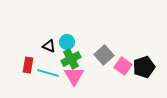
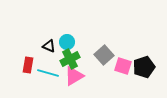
green cross: moved 1 px left
pink square: rotated 18 degrees counterclockwise
pink triangle: rotated 30 degrees clockwise
